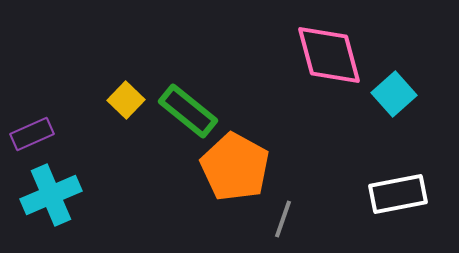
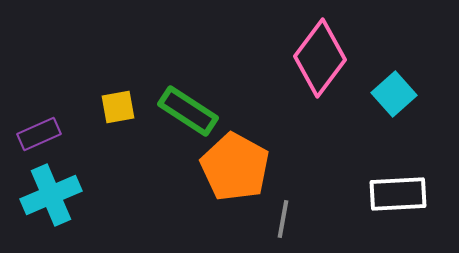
pink diamond: moved 9 px left, 3 px down; rotated 52 degrees clockwise
yellow square: moved 8 px left, 7 px down; rotated 36 degrees clockwise
green rectangle: rotated 6 degrees counterclockwise
purple rectangle: moved 7 px right
white rectangle: rotated 8 degrees clockwise
gray line: rotated 9 degrees counterclockwise
